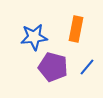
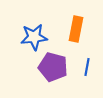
blue line: rotated 30 degrees counterclockwise
